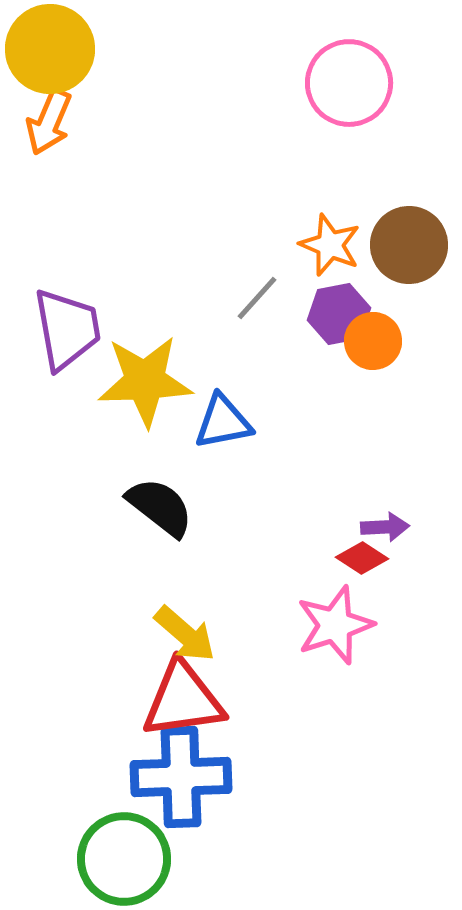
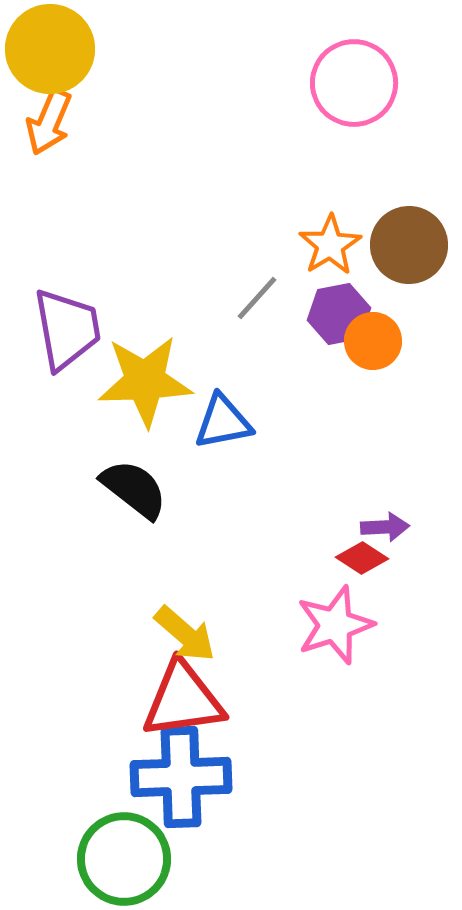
pink circle: moved 5 px right
orange star: rotated 18 degrees clockwise
black semicircle: moved 26 px left, 18 px up
